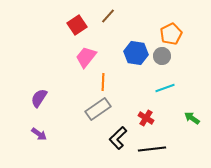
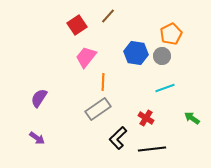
purple arrow: moved 2 px left, 4 px down
